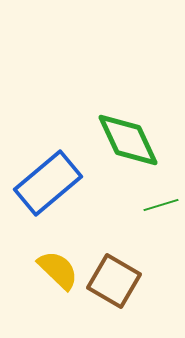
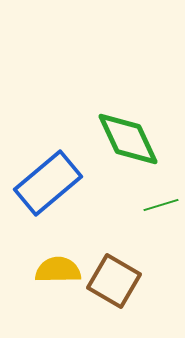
green diamond: moved 1 px up
yellow semicircle: rotated 45 degrees counterclockwise
